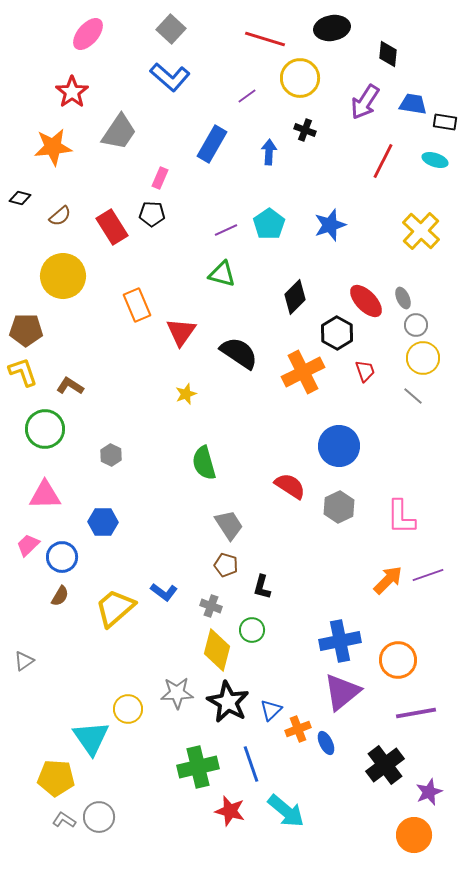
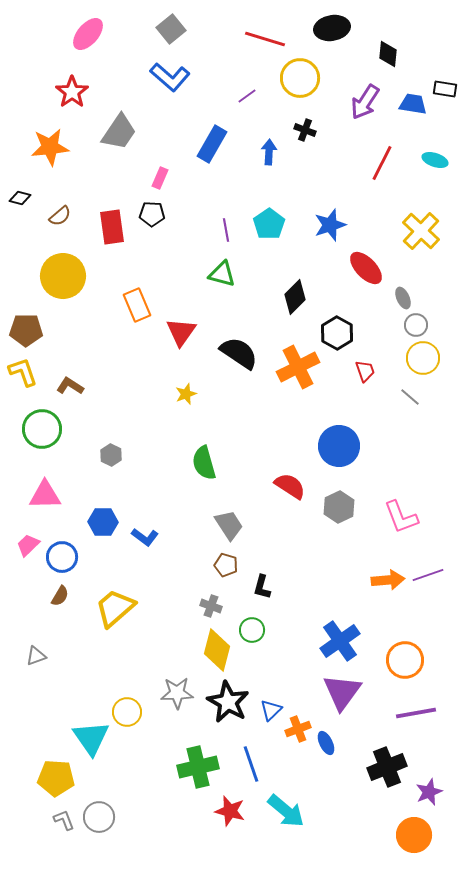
gray square at (171, 29): rotated 8 degrees clockwise
black rectangle at (445, 122): moved 33 px up
orange star at (53, 147): moved 3 px left
red line at (383, 161): moved 1 px left, 2 px down
red rectangle at (112, 227): rotated 24 degrees clockwise
purple line at (226, 230): rotated 75 degrees counterclockwise
red ellipse at (366, 301): moved 33 px up
orange cross at (303, 372): moved 5 px left, 5 px up
gray line at (413, 396): moved 3 px left, 1 px down
green circle at (45, 429): moved 3 px left
pink L-shape at (401, 517): rotated 21 degrees counterclockwise
orange arrow at (388, 580): rotated 40 degrees clockwise
blue L-shape at (164, 592): moved 19 px left, 55 px up
blue cross at (340, 641): rotated 24 degrees counterclockwise
orange circle at (398, 660): moved 7 px right
gray triangle at (24, 661): moved 12 px right, 5 px up; rotated 15 degrees clockwise
purple triangle at (342, 692): rotated 15 degrees counterclockwise
yellow circle at (128, 709): moved 1 px left, 3 px down
black cross at (385, 765): moved 2 px right, 2 px down; rotated 15 degrees clockwise
gray L-shape at (64, 820): rotated 35 degrees clockwise
